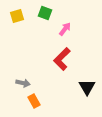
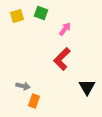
green square: moved 4 px left
gray arrow: moved 3 px down
orange rectangle: rotated 48 degrees clockwise
